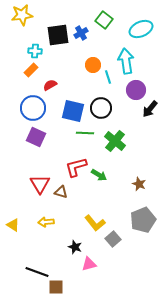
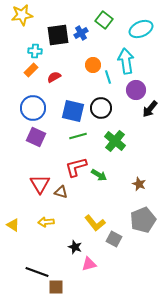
red semicircle: moved 4 px right, 8 px up
green line: moved 7 px left, 3 px down; rotated 18 degrees counterclockwise
gray square: moved 1 px right; rotated 21 degrees counterclockwise
